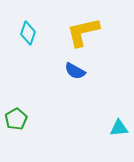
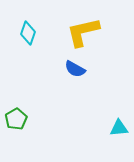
blue semicircle: moved 2 px up
